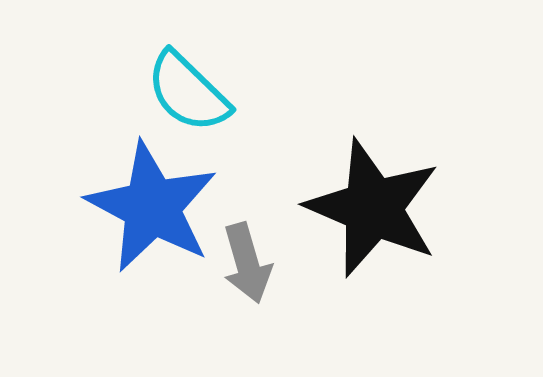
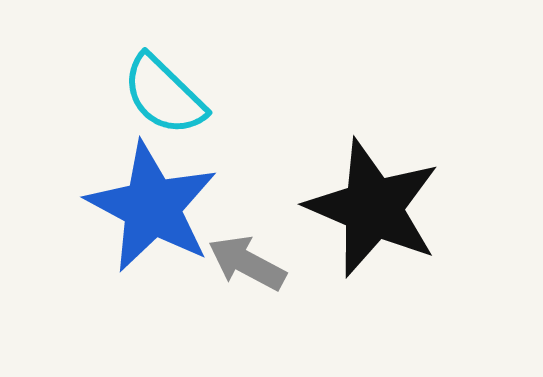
cyan semicircle: moved 24 px left, 3 px down
gray arrow: rotated 134 degrees clockwise
